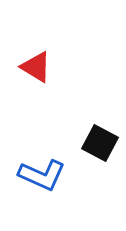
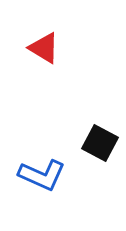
red triangle: moved 8 px right, 19 px up
